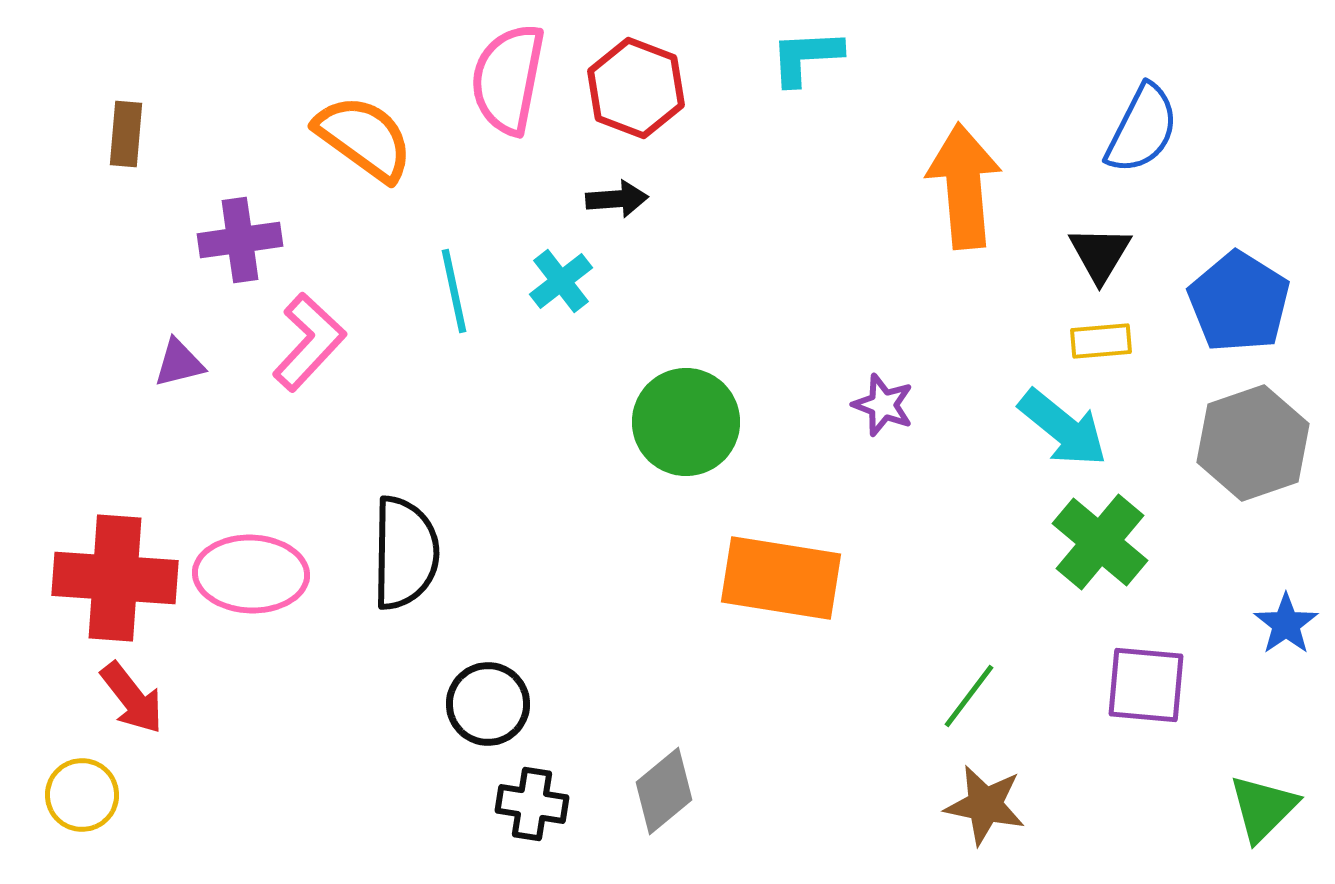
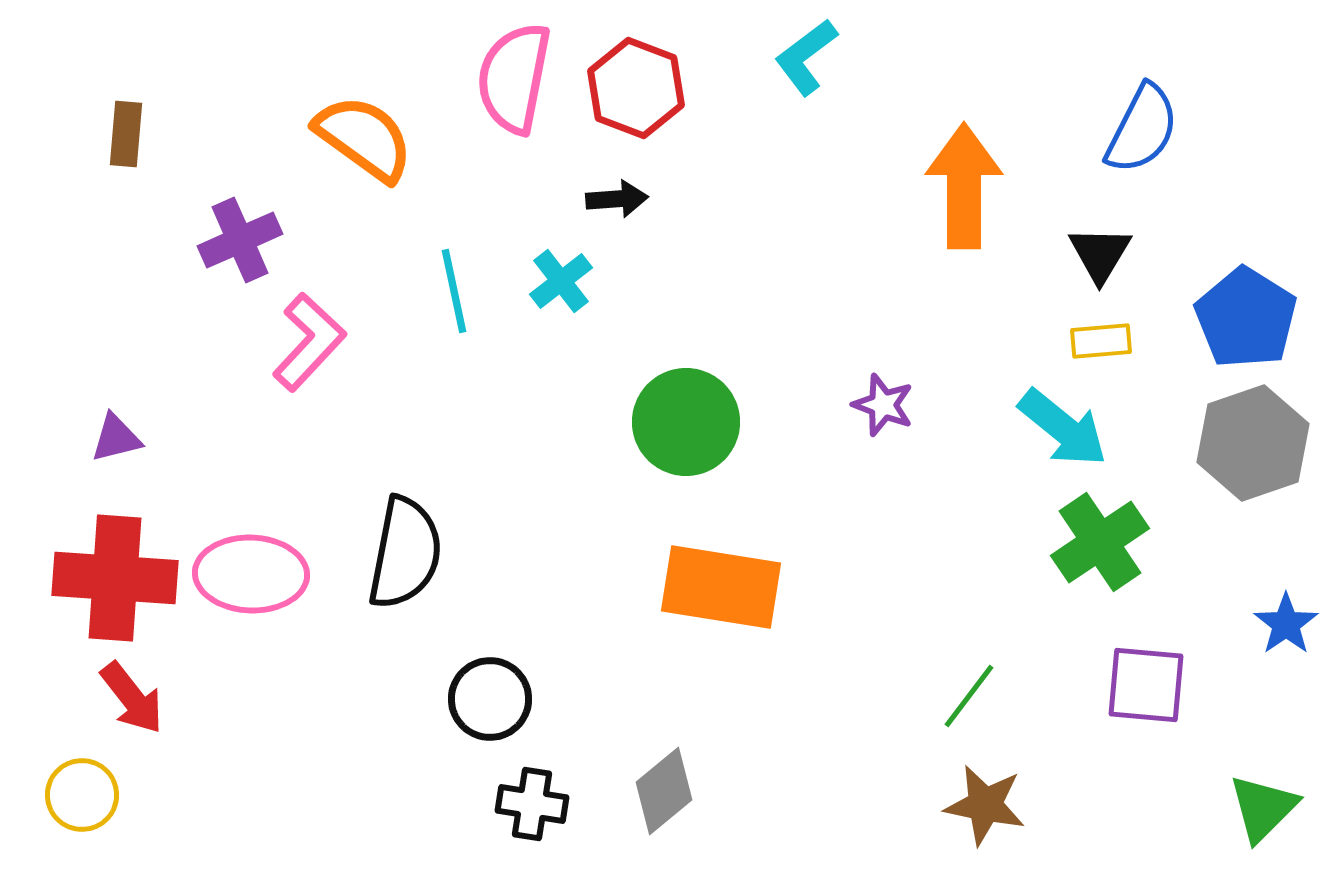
cyan L-shape: rotated 34 degrees counterclockwise
pink semicircle: moved 6 px right, 1 px up
orange arrow: rotated 5 degrees clockwise
purple cross: rotated 16 degrees counterclockwise
blue pentagon: moved 7 px right, 16 px down
purple triangle: moved 63 px left, 75 px down
green cross: rotated 16 degrees clockwise
black semicircle: rotated 10 degrees clockwise
orange rectangle: moved 60 px left, 9 px down
black circle: moved 2 px right, 5 px up
